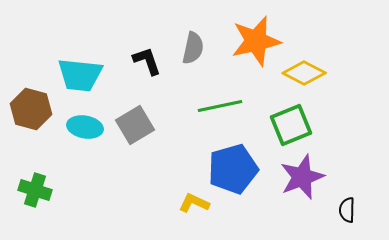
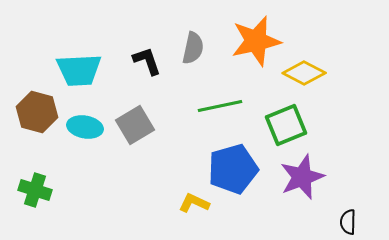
cyan trapezoid: moved 1 px left, 5 px up; rotated 9 degrees counterclockwise
brown hexagon: moved 6 px right, 3 px down
green square: moved 5 px left
black semicircle: moved 1 px right, 12 px down
